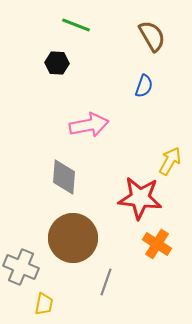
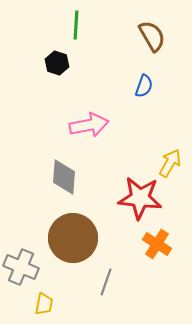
green line: rotated 72 degrees clockwise
black hexagon: rotated 15 degrees clockwise
yellow arrow: moved 2 px down
